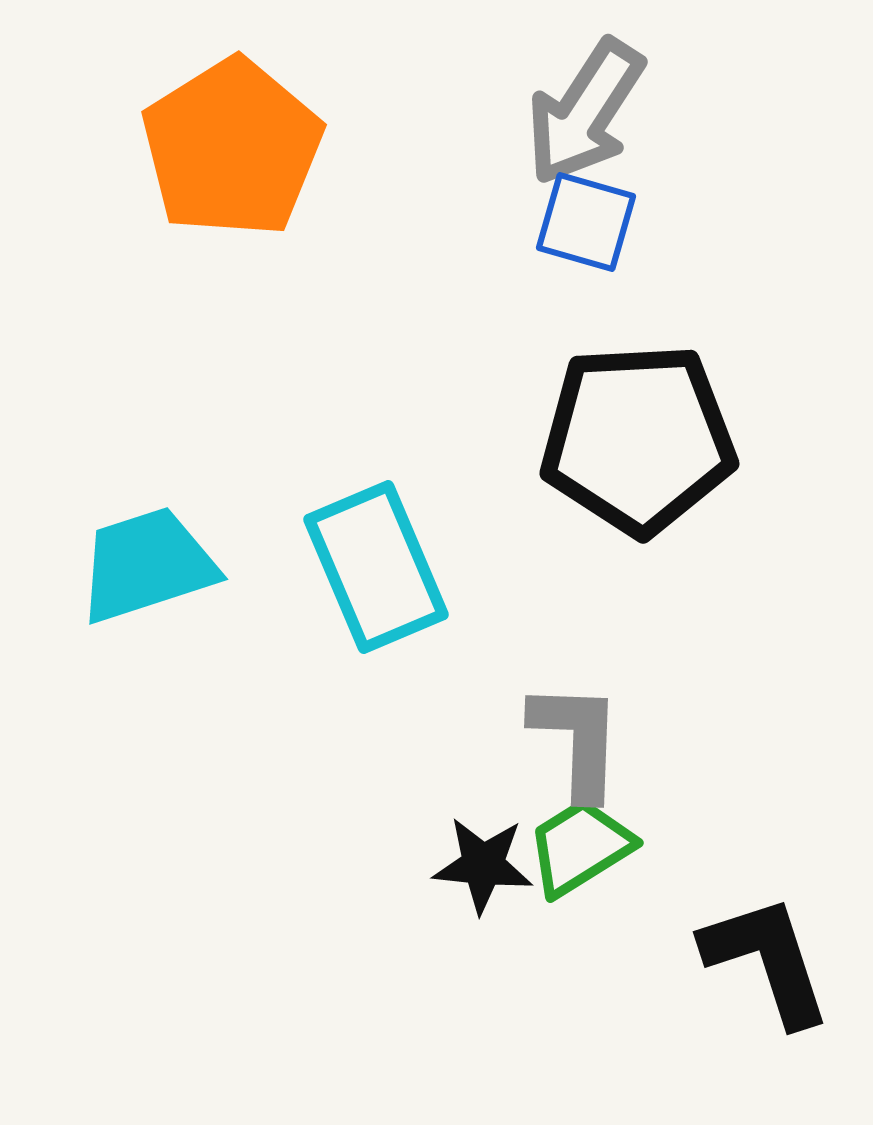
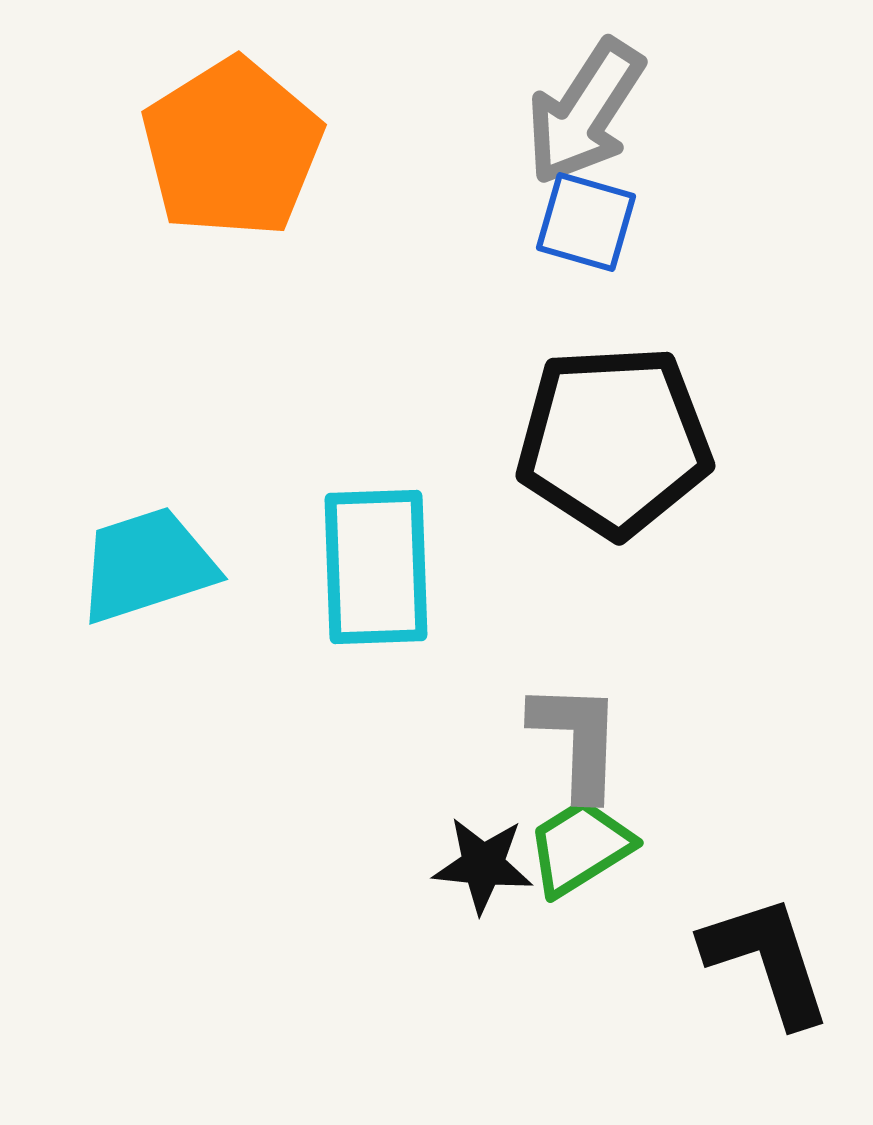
black pentagon: moved 24 px left, 2 px down
cyan rectangle: rotated 21 degrees clockwise
